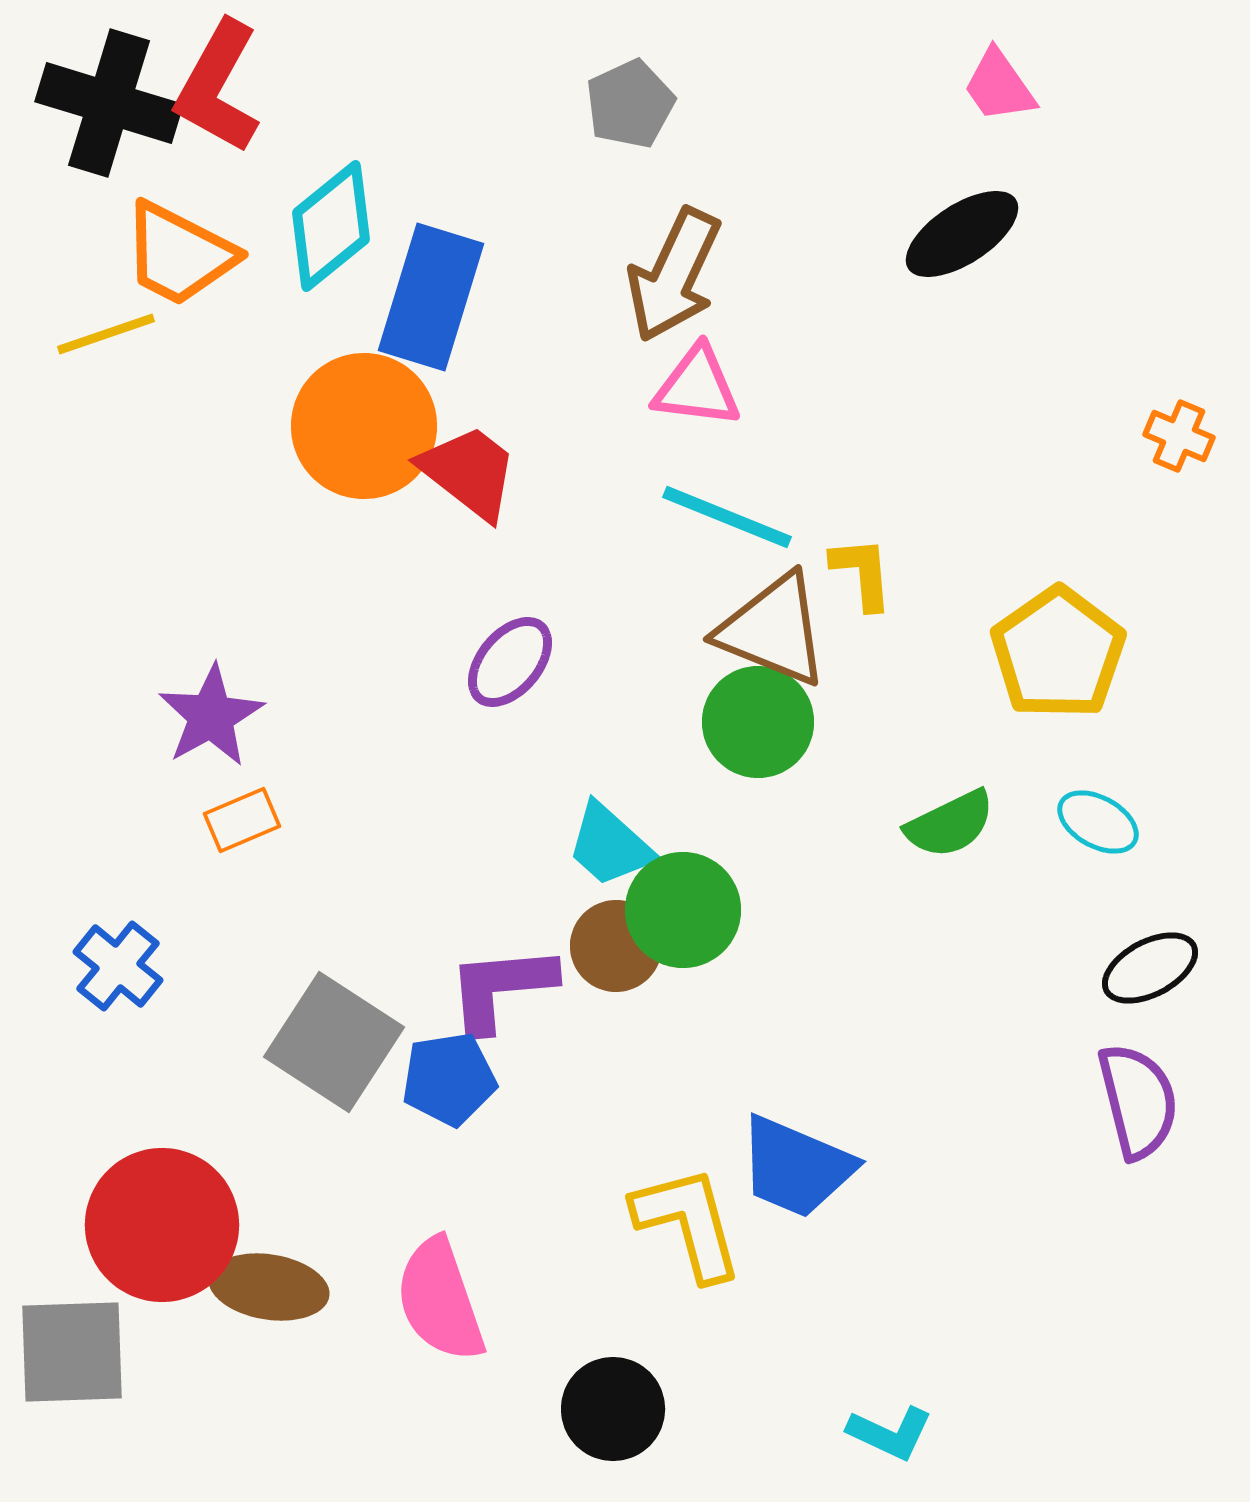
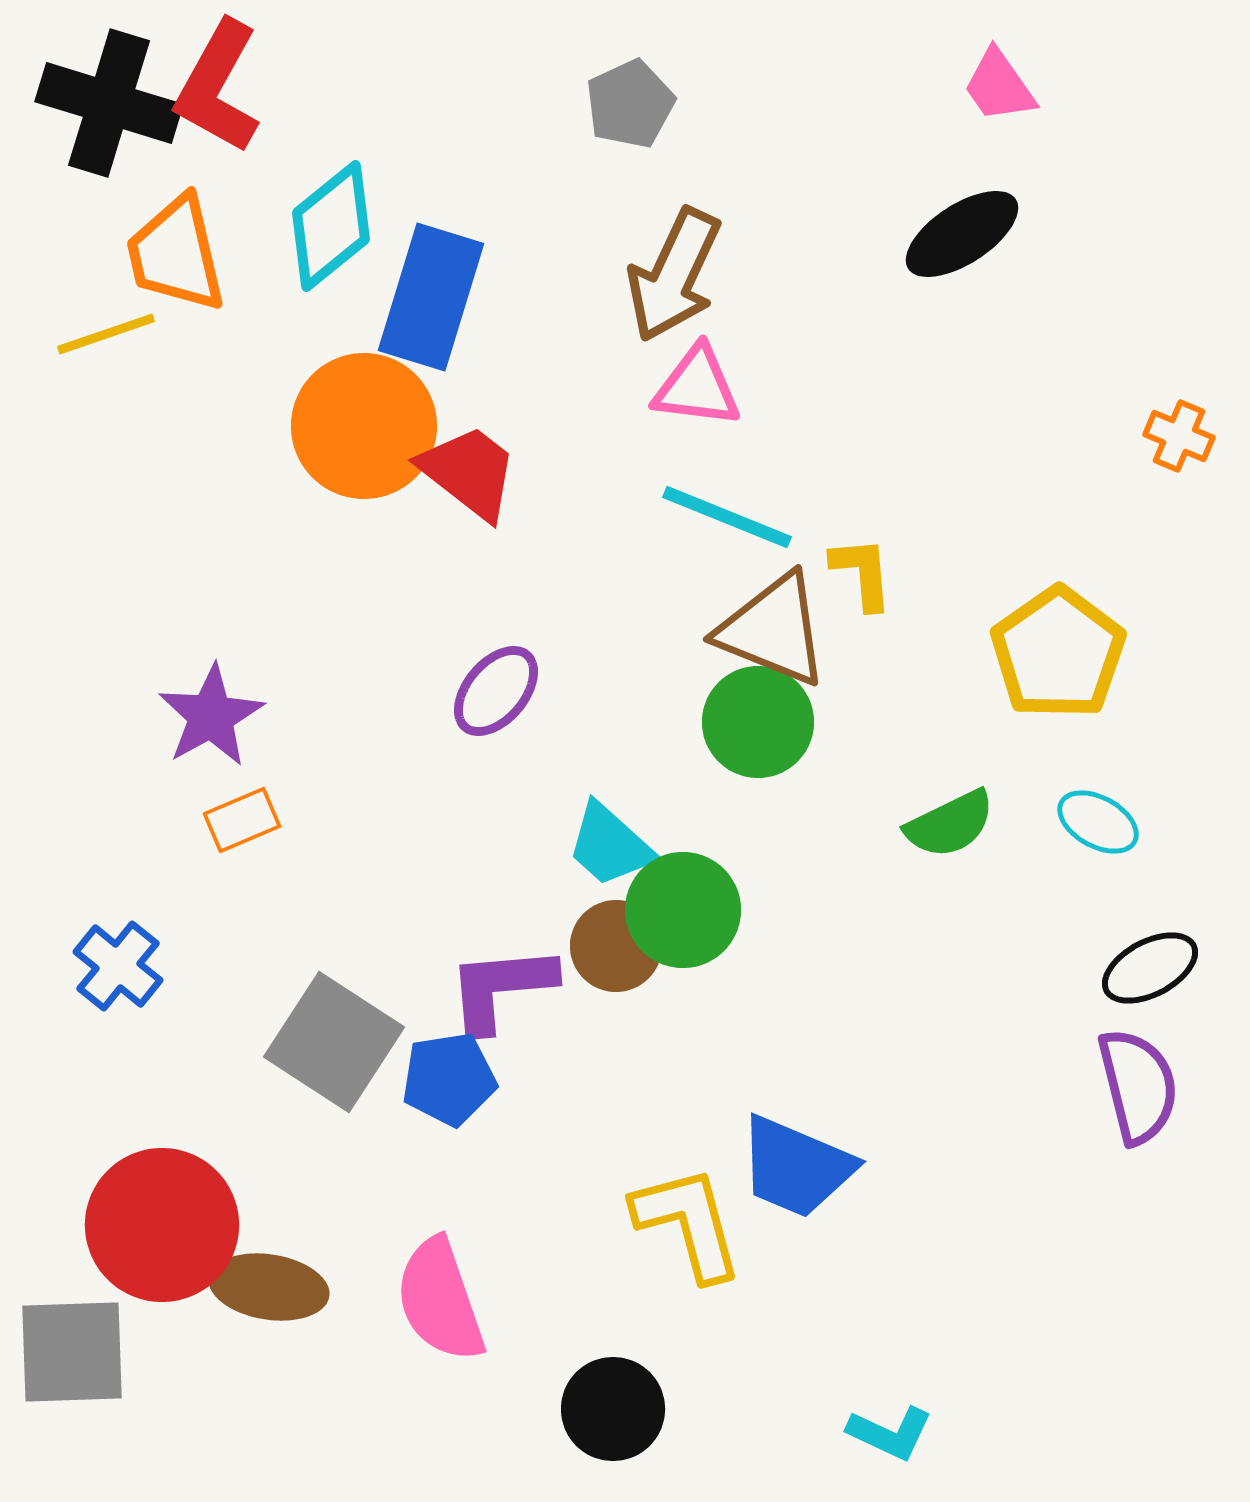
orange trapezoid at (179, 254): moved 3 px left; rotated 50 degrees clockwise
purple ellipse at (510, 662): moved 14 px left, 29 px down
purple semicircle at (1138, 1101): moved 15 px up
